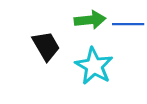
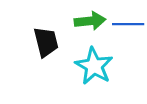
green arrow: moved 1 px down
black trapezoid: moved 4 px up; rotated 16 degrees clockwise
